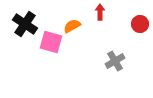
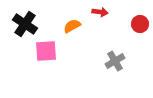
red arrow: rotated 98 degrees clockwise
pink square: moved 5 px left, 9 px down; rotated 20 degrees counterclockwise
